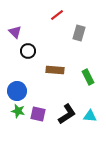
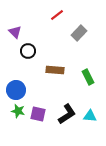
gray rectangle: rotated 28 degrees clockwise
blue circle: moved 1 px left, 1 px up
